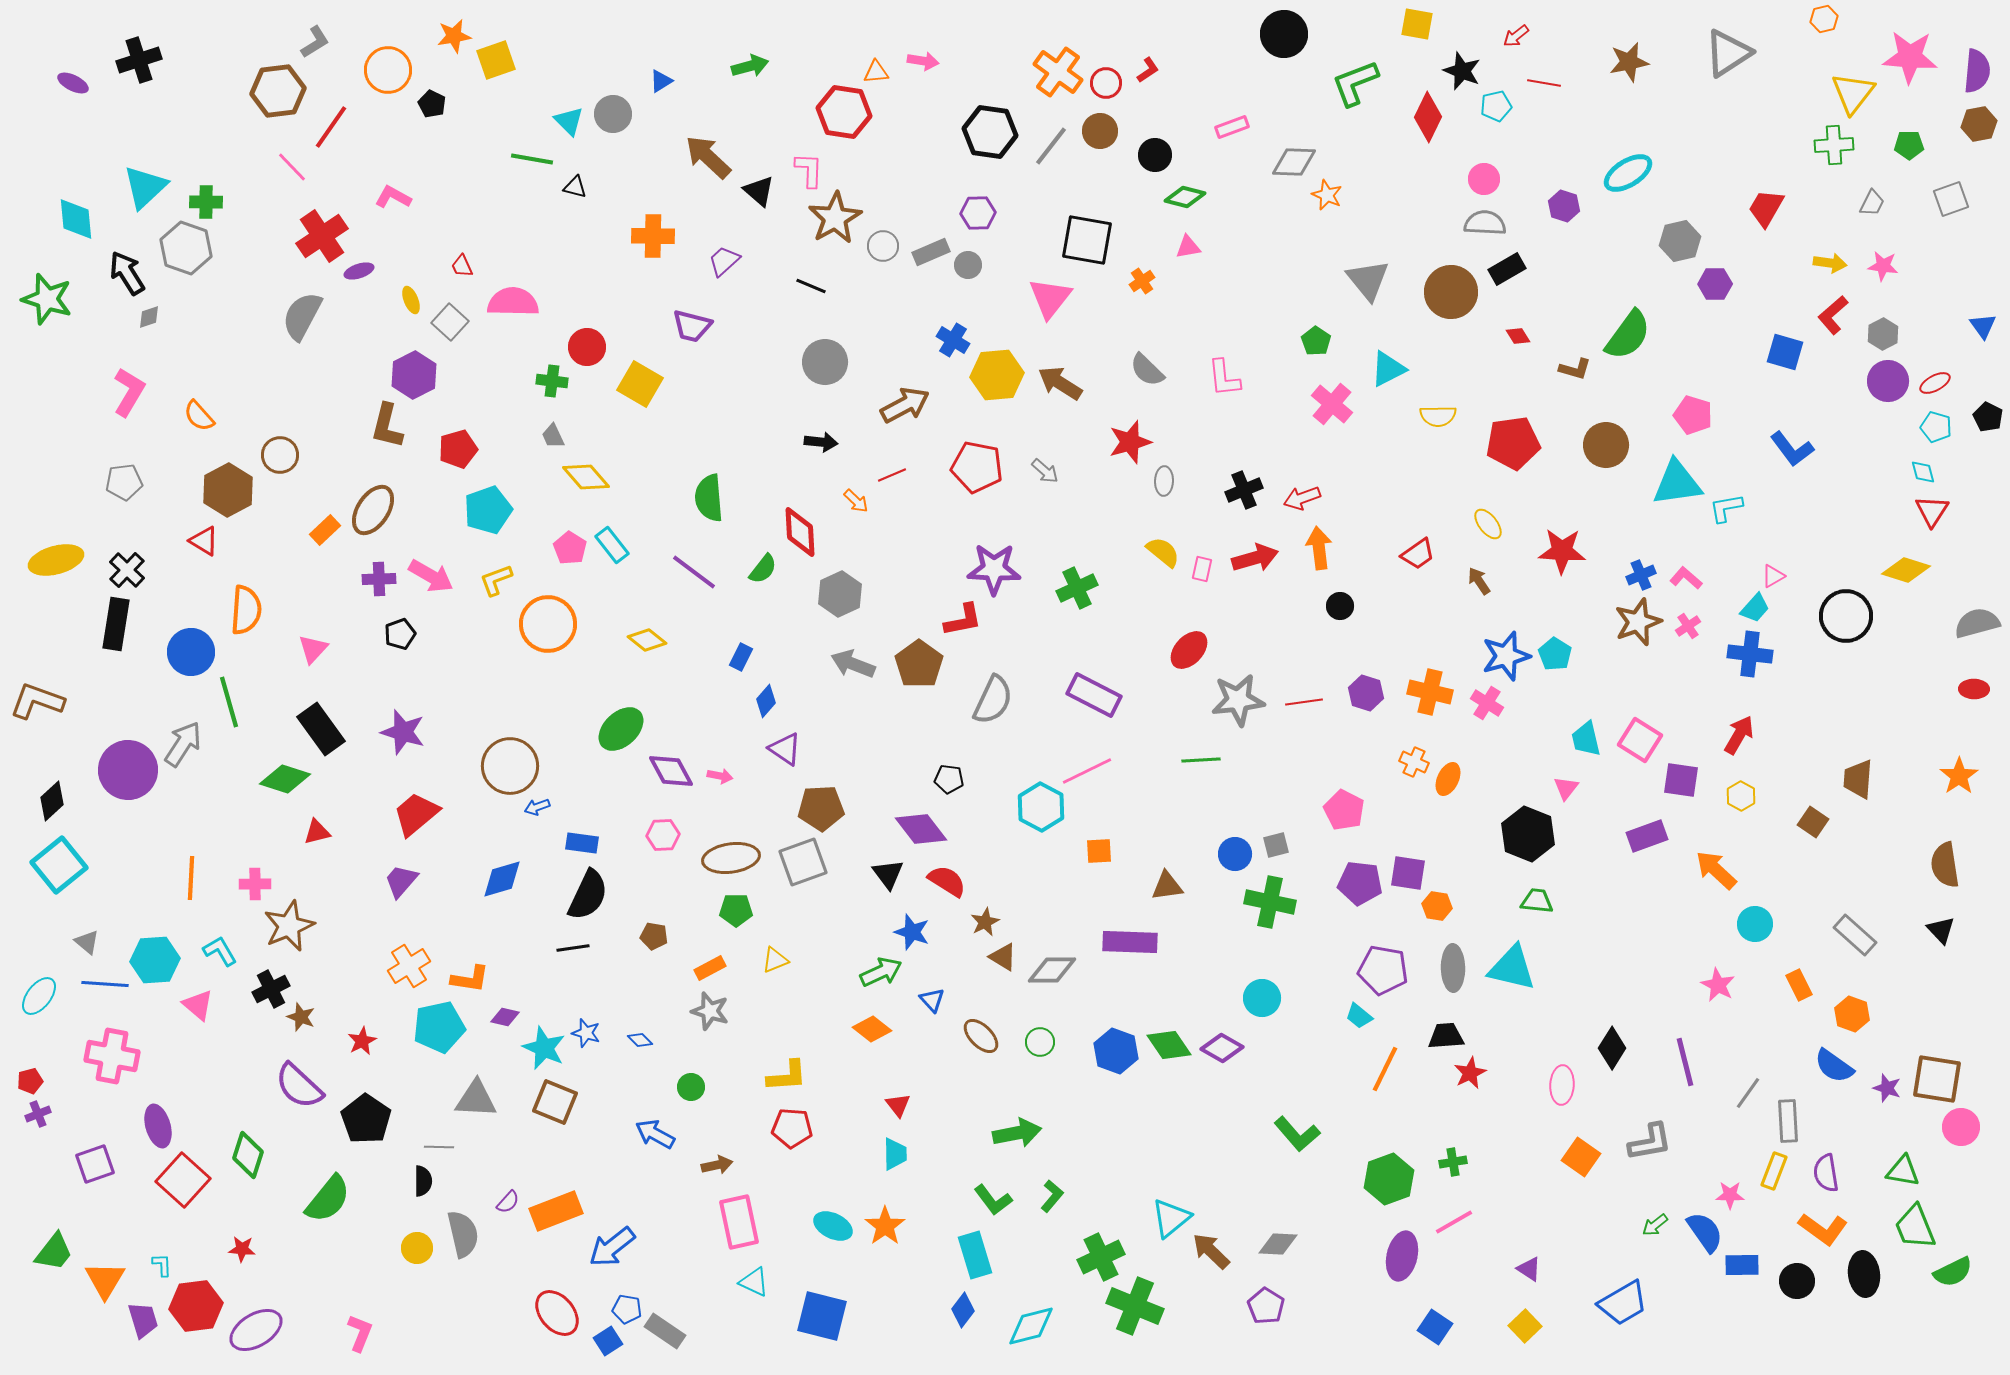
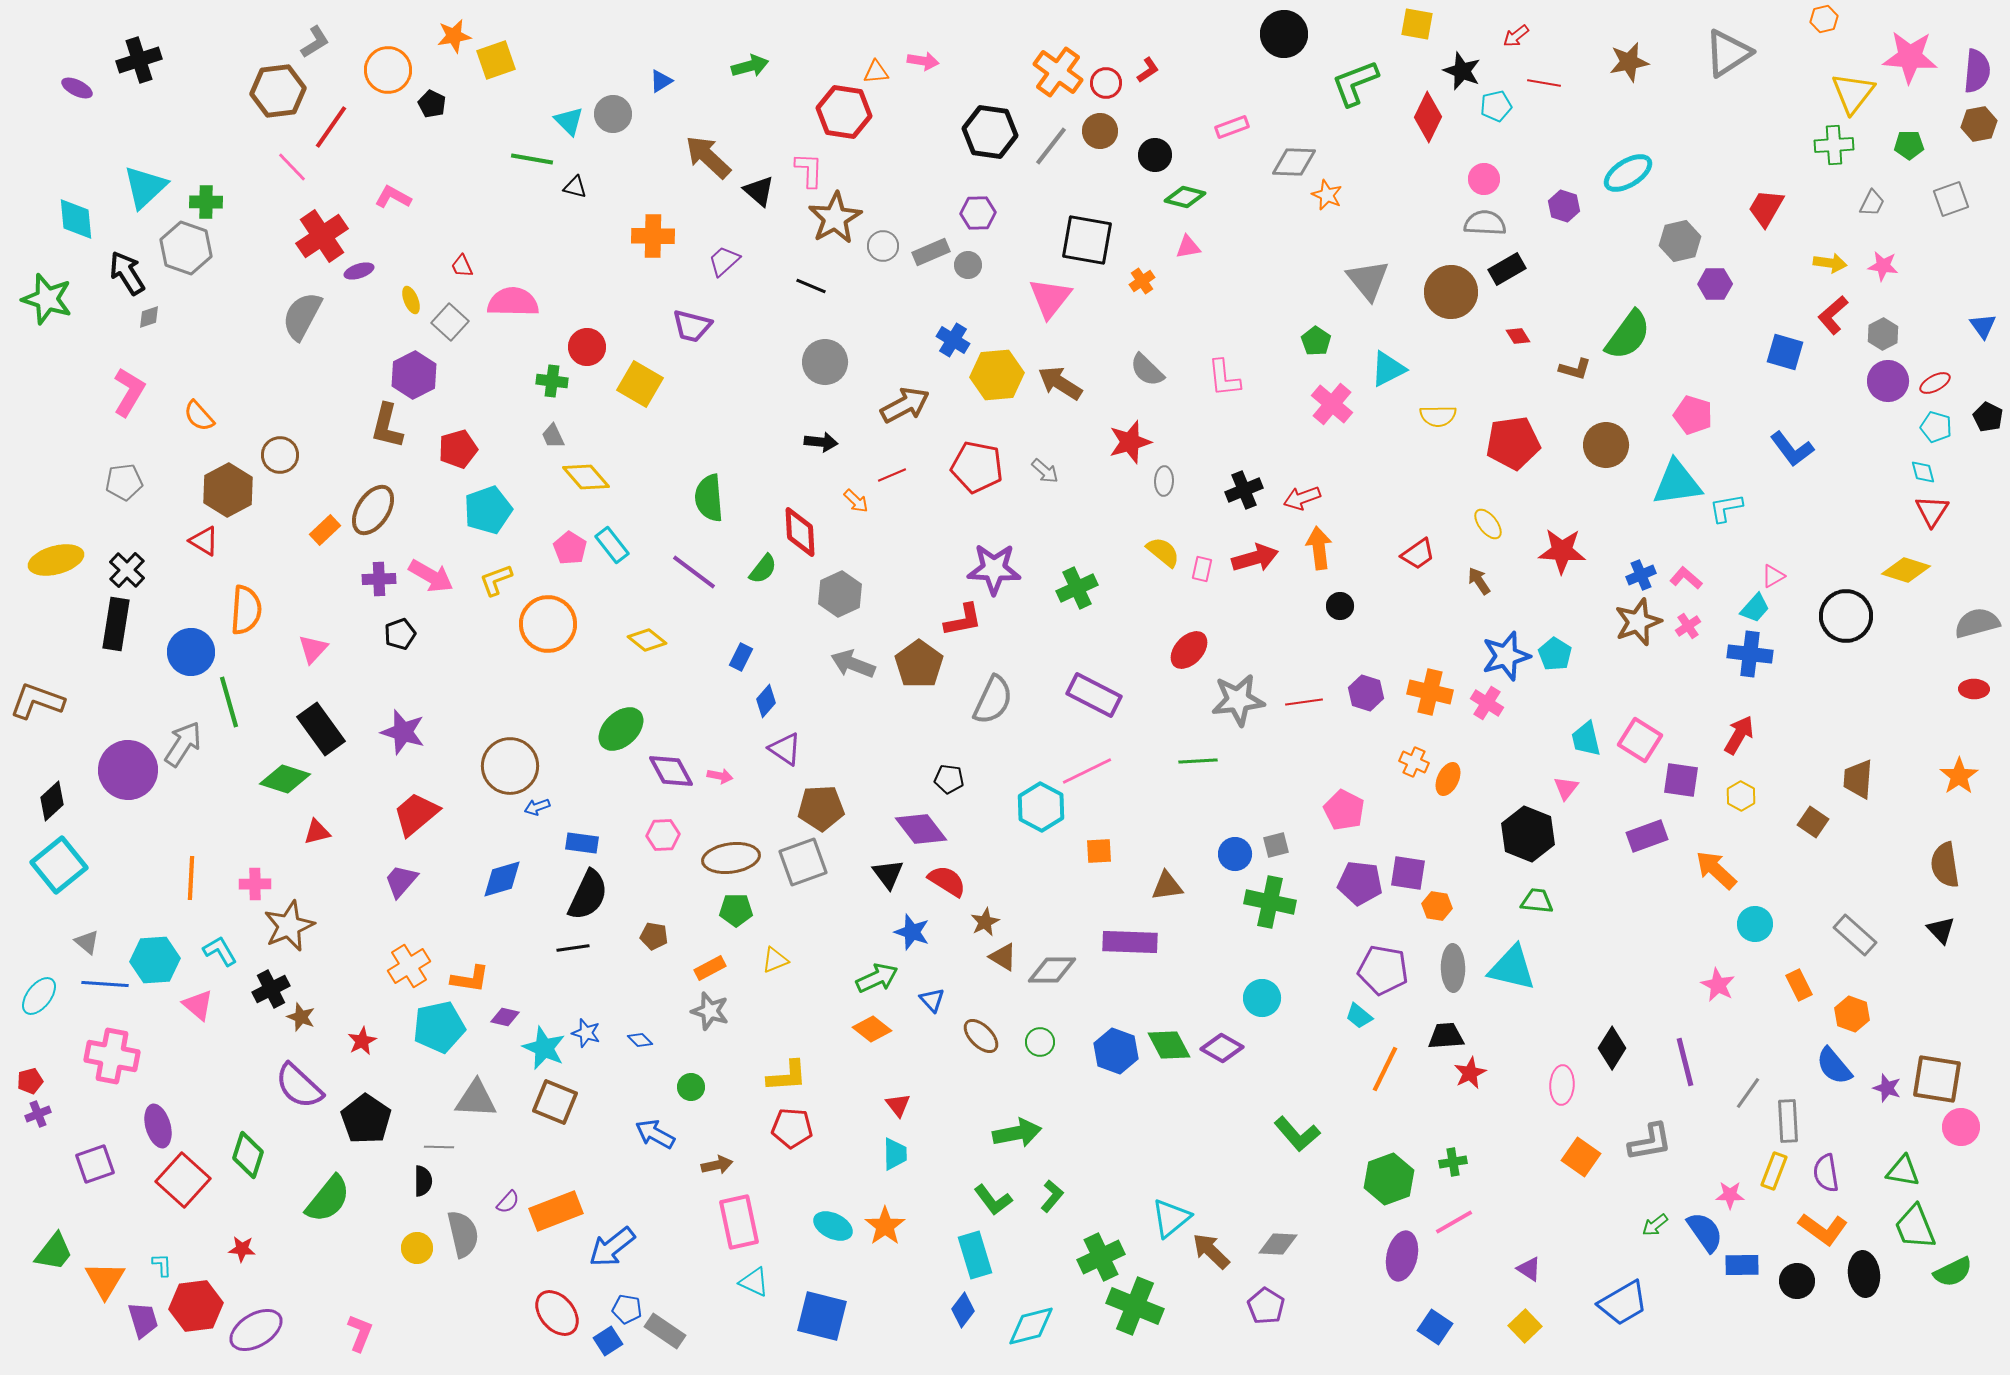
purple ellipse at (73, 83): moved 4 px right, 5 px down
green line at (1201, 760): moved 3 px left, 1 px down
green arrow at (881, 972): moved 4 px left, 6 px down
green diamond at (1169, 1045): rotated 6 degrees clockwise
blue semicircle at (1834, 1066): rotated 15 degrees clockwise
